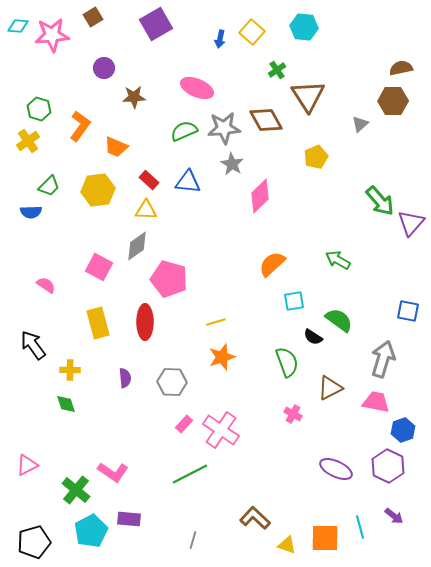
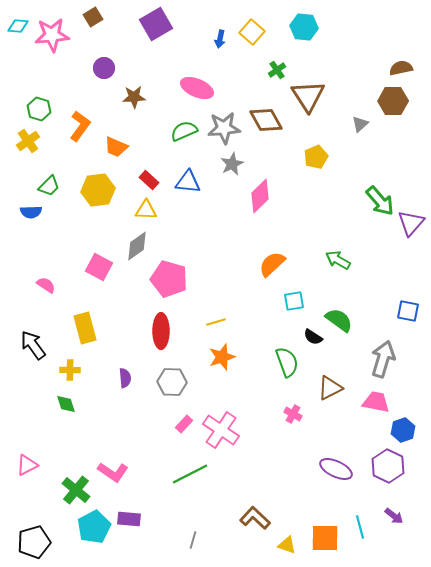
gray star at (232, 164): rotated 15 degrees clockwise
red ellipse at (145, 322): moved 16 px right, 9 px down
yellow rectangle at (98, 323): moved 13 px left, 5 px down
cyan pentagon at (91, 531): moved 3 px right, 4 px up
